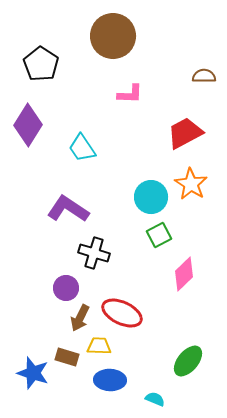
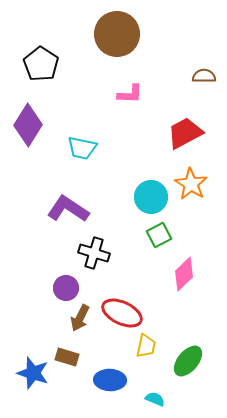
brown circle: moved 4 px right, 2 px up
cyan trapezoid: rotated 44 degrees counterclockwise
yellow trapezoid: moved 47 px right; rotated 100 degrees clockwise
